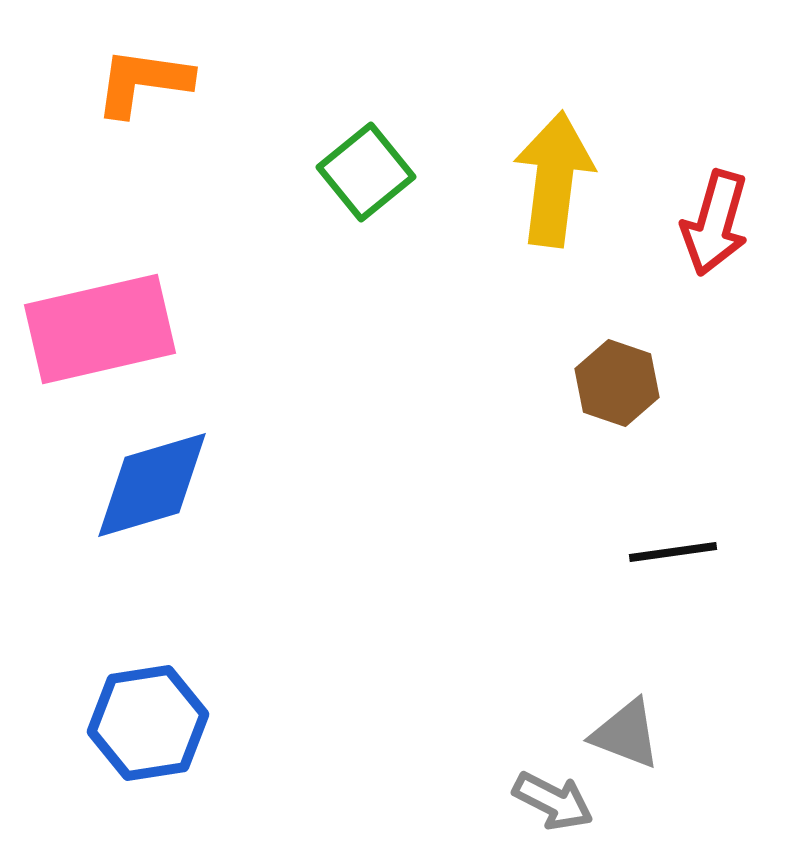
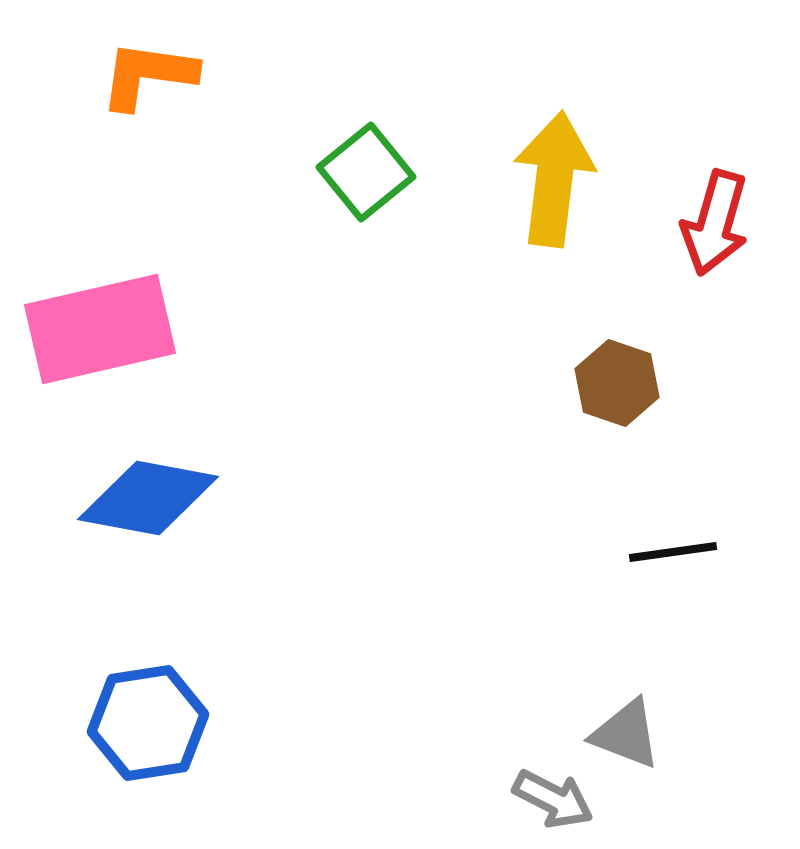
orange L-shape: moved 5 px right, 7 px up
blue diamond: moved 4 px left, 13 px down; rotated 27 degrees clockwise
gray arrow: moved 2 px up
